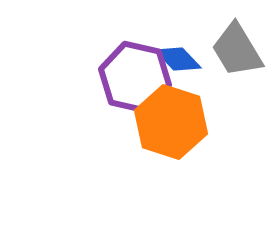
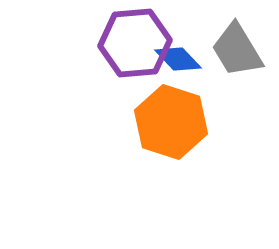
purple hexagon: moved 34 px up; rotated 18 degrees counterclockwise
